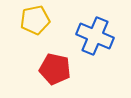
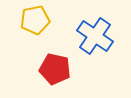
blue cross: rotated 12 degrees clockwise
